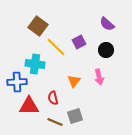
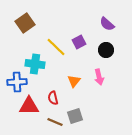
brown square: moved 13 px left, 3 px up; rotated 18 degrees clockwise
